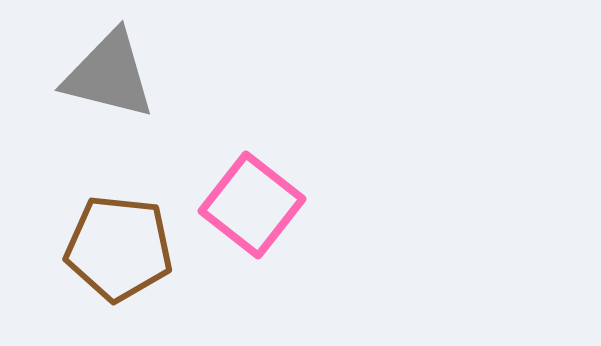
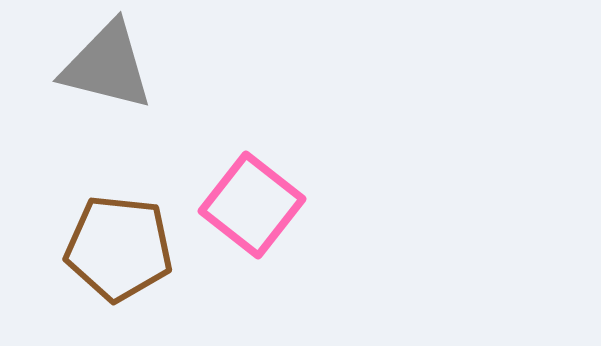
gray triangle: moved 2 px left, 9 px up
